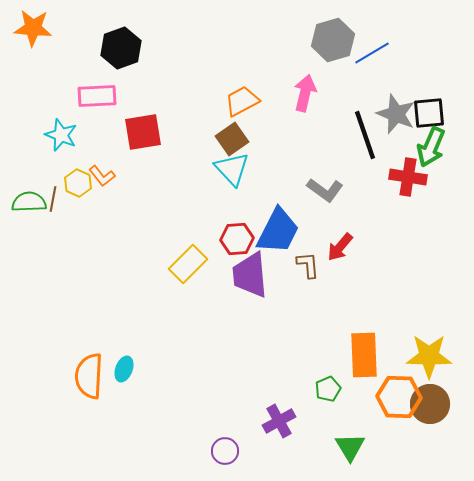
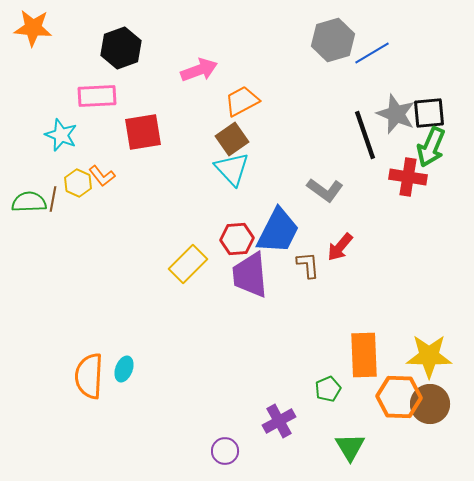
pink arrow: moved 106 px left, 23 px up; rotated 57 degrees clockwise
